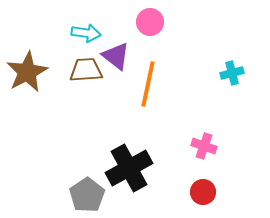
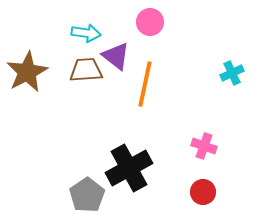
cyan cross: rotated 10 degrees counterclockwise
orange line: moved 3 px left
